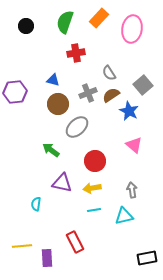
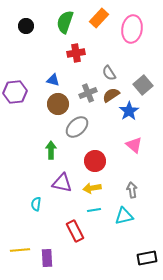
blue star: rotated 12 degrees clockwise
green arrow: rotated 54 degrees clockwise
red rectangle: moved 11 px up
yellow line: moved 2 px left, 4 px down
